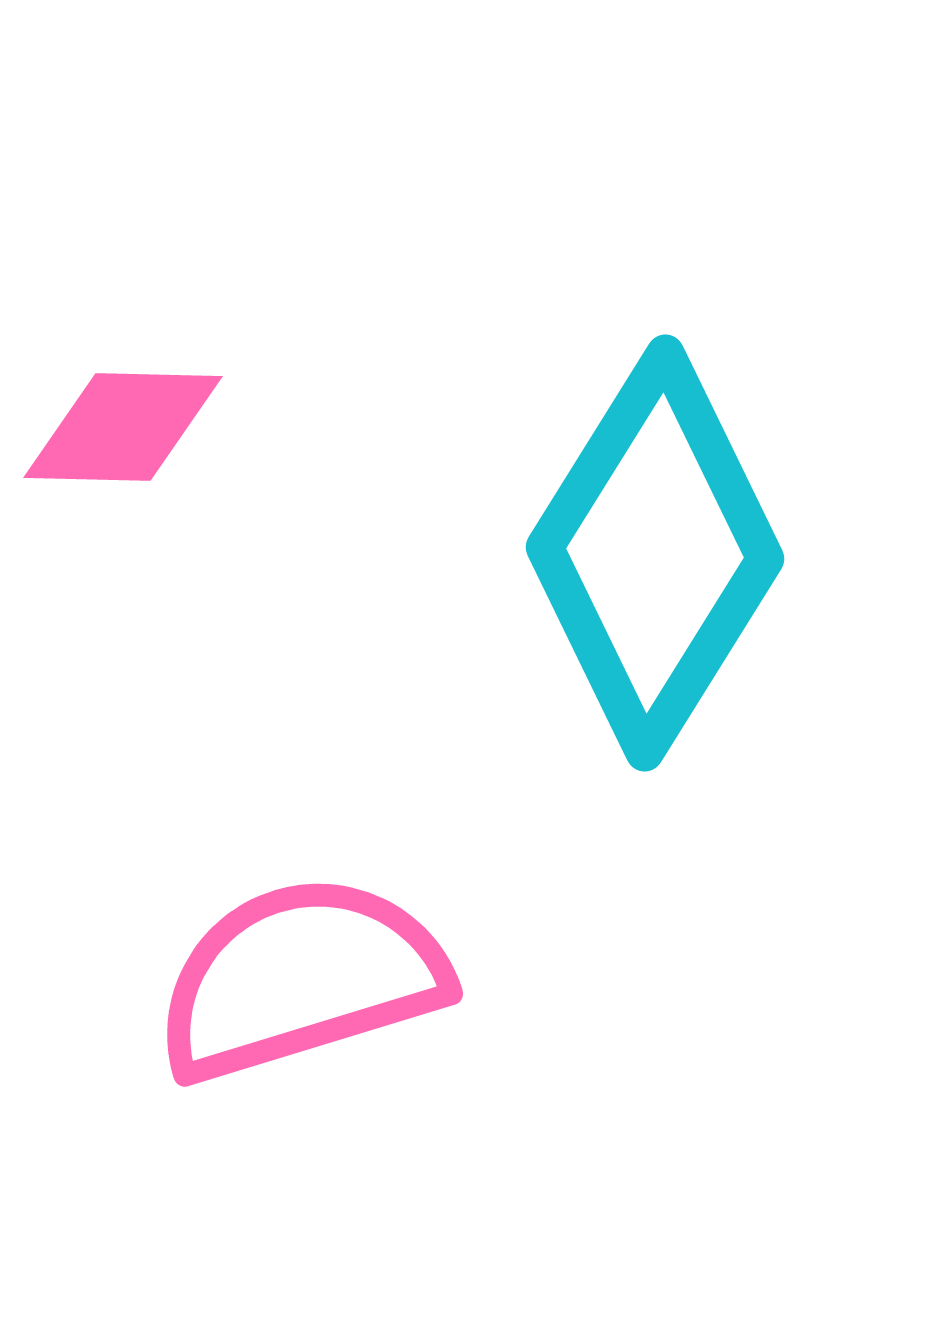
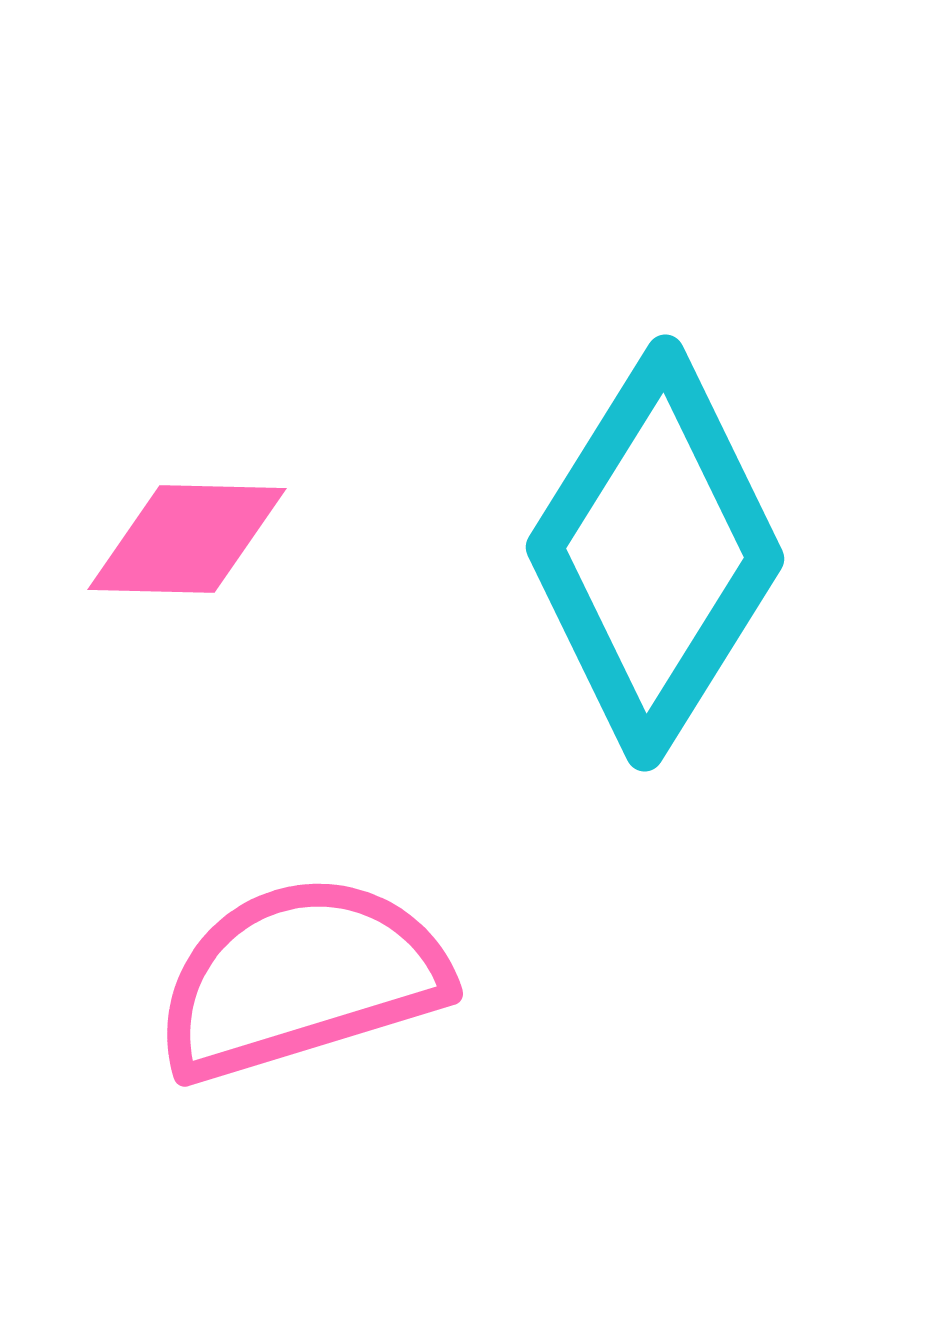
pink diamond: moved 64 px right, 112 px down
